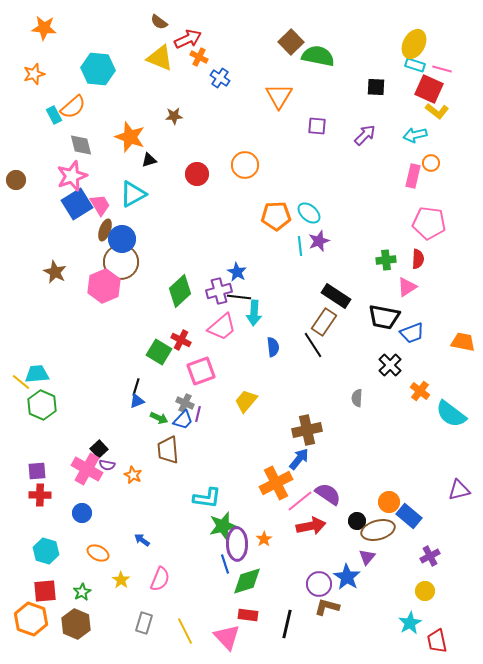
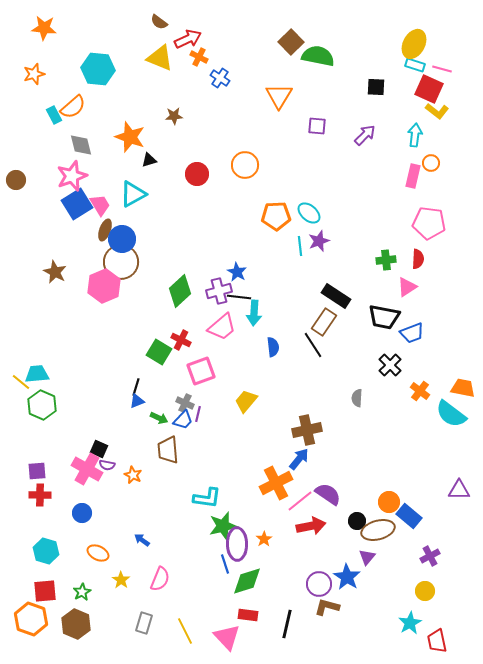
cyan arrow at (415, 135): rotated 110 degrees clockwise
orange trapezoid at (463, 342): moved 46 px down
black square at (99, 449): rotated 24 degrees counterclockwise
purple triangle at (459, 490): rotated 15 degrees clockwise
